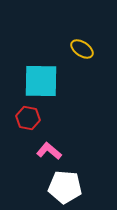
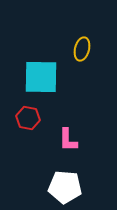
yellow ellipse: rotated 70 degrees clockwise
cyan square: moved 4 px up
pink L-shape: moved 19 px right, 11 px up; rotated 130 degrees counterclockwise
